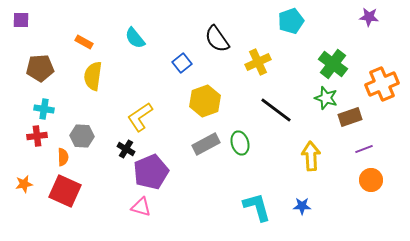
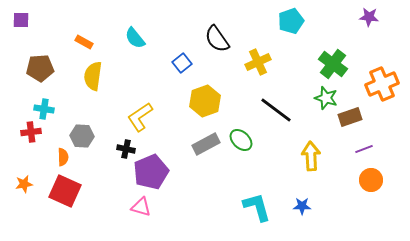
red cross: moved 6 px left, 4 px up
green ellipse: moved 1 px right, 3 px up; rotated 30 degrees counterclockwise
black cross: rotated 18 degrees counterclockwise
